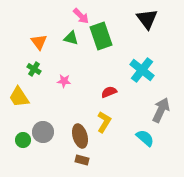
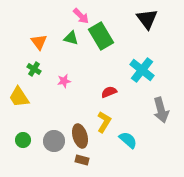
green rectangle: rotated 12 degrees counterclockwise
pink star: rotated 16 degrees counterclockwise
gray arrow: rotated 140 degrees clockwise
gray circle: moved 11 px right, 9 px down
cyan semicircle: moved 17 px left, 2 px down
